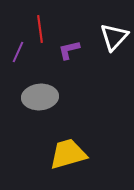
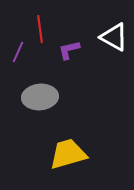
white triangle: rotated 44 degrees counterclockwise
